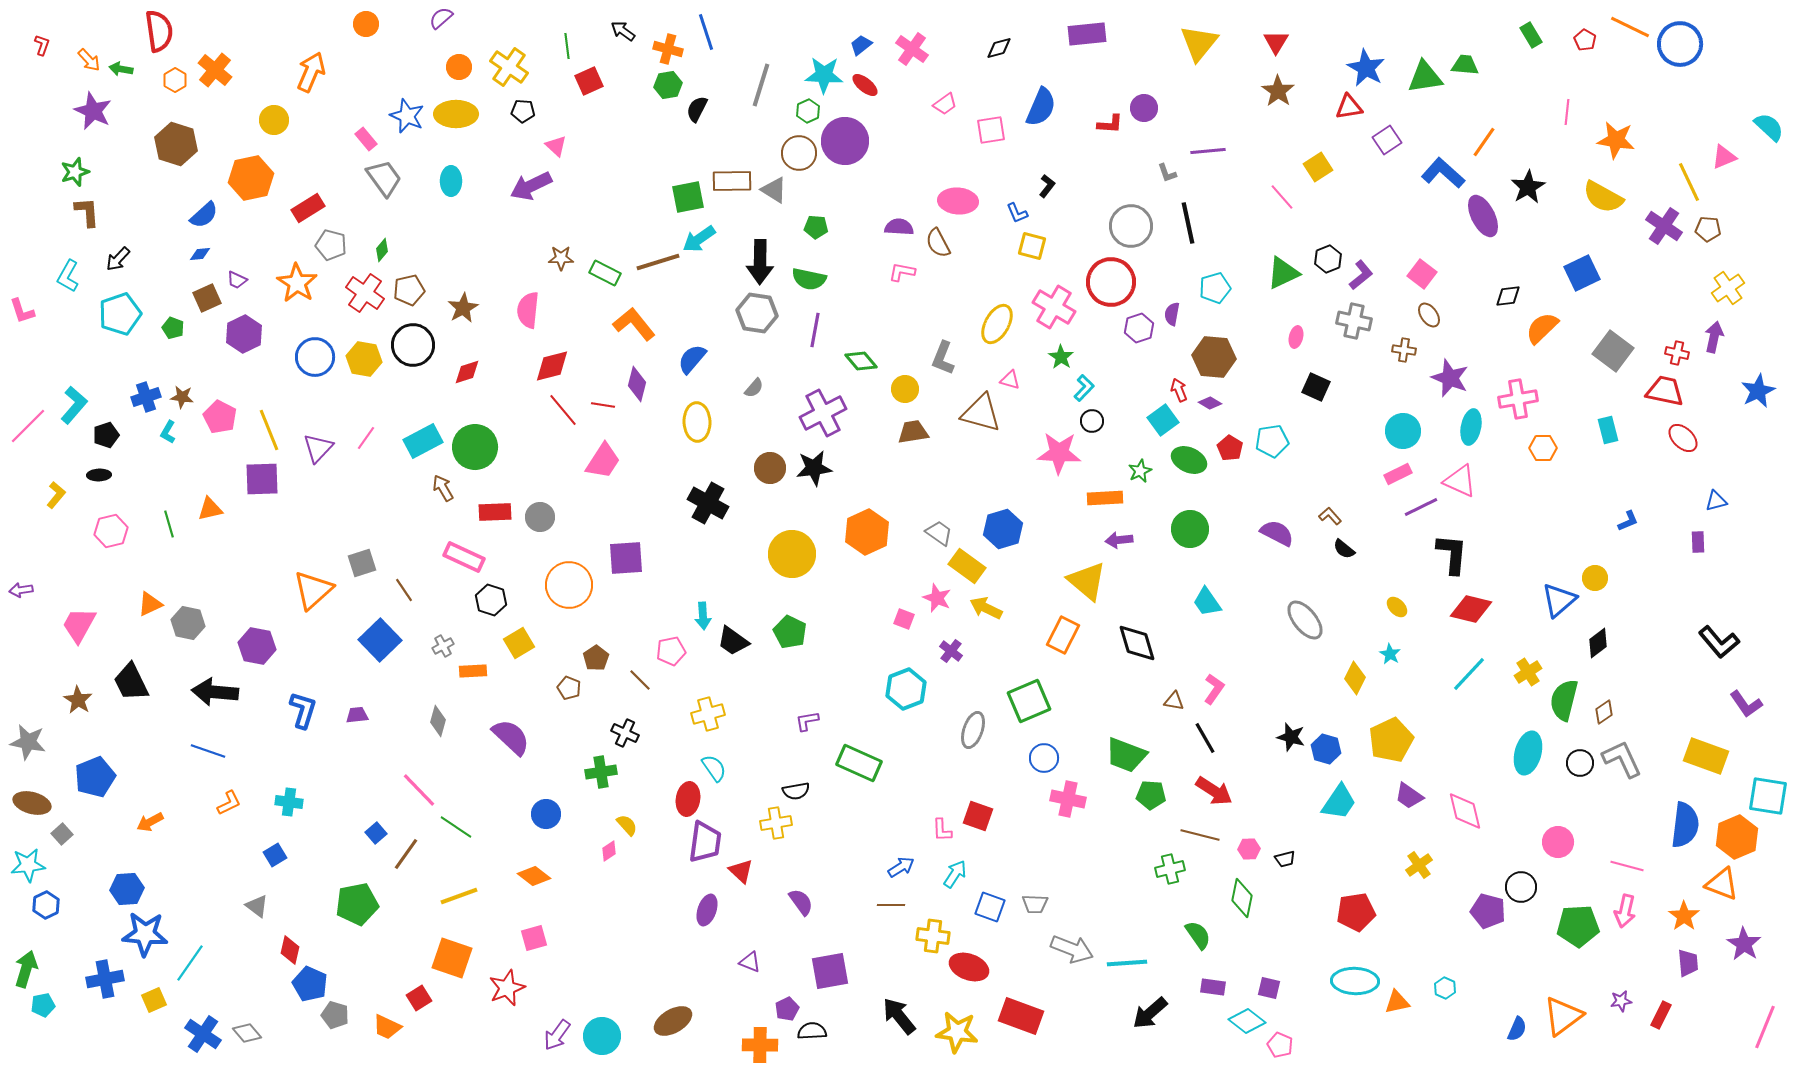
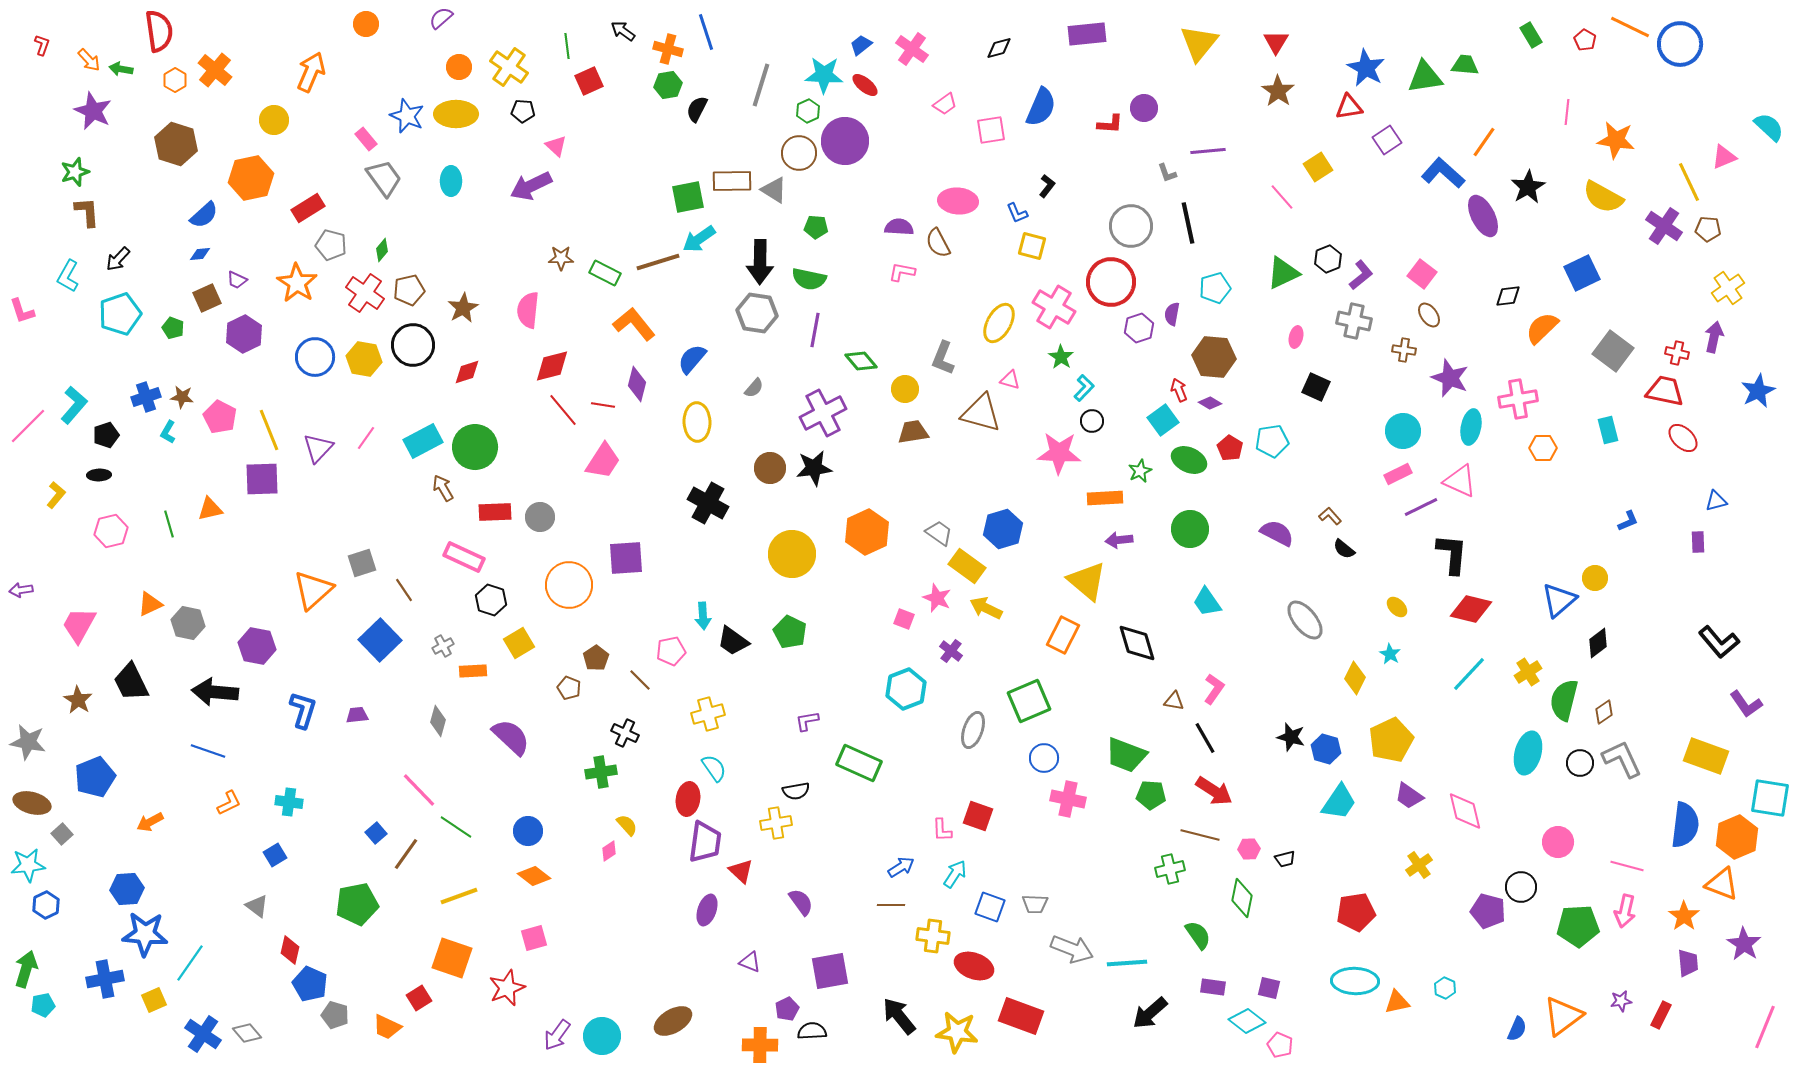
yellow ellipse at (997, 324): moved 2 px right, 1 px up
cyan square at (1768, 796): moved 2 px right, 2 px down
blue circle at (546, 814): moved 18 px left, 17 px down
red ellipse at (969, 967): moved 5 px right, 1 px up
